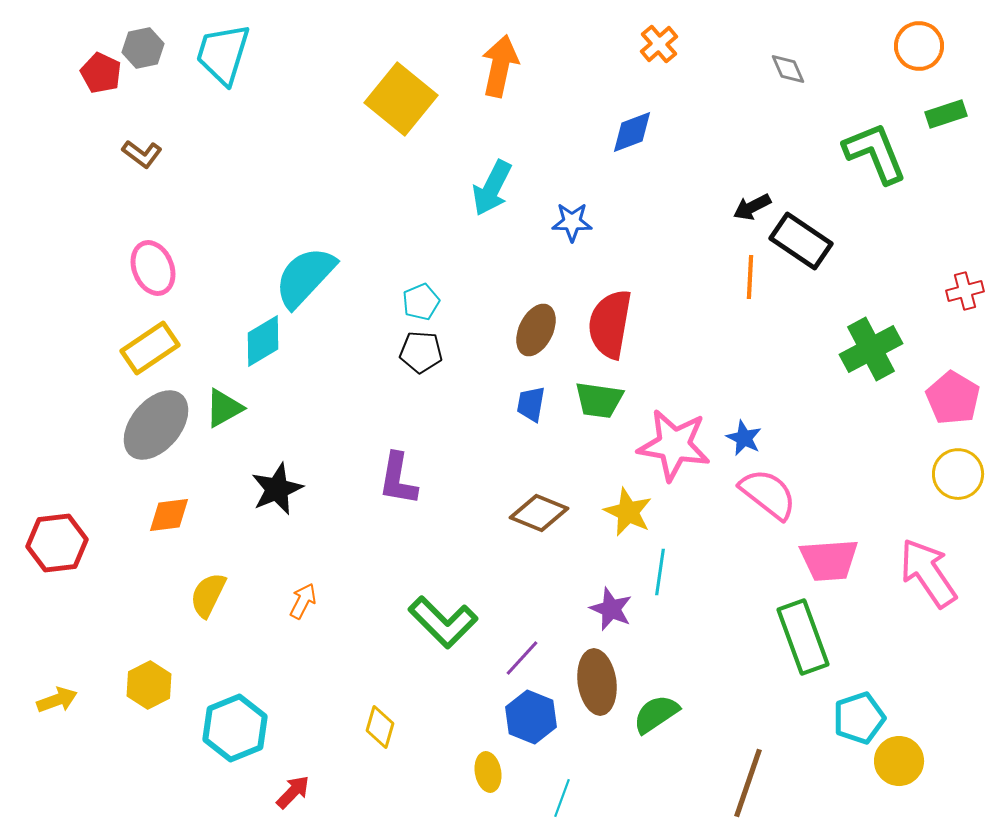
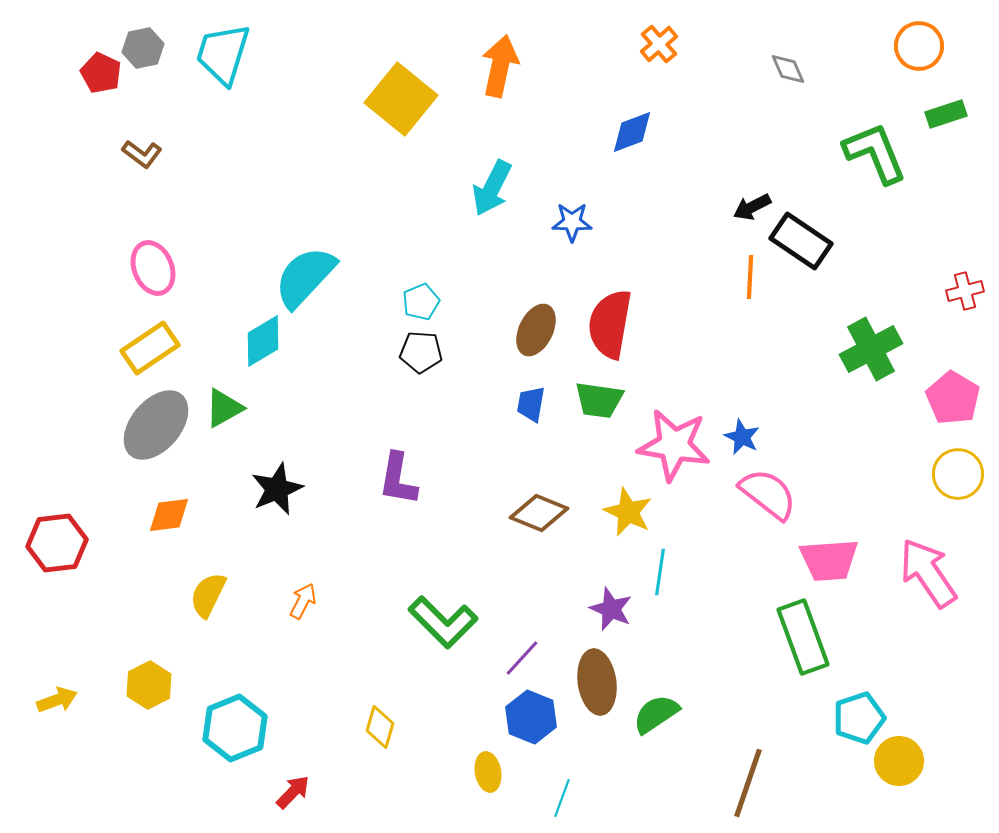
blue star at (744, 438): moved 2 px left, 1 px up
